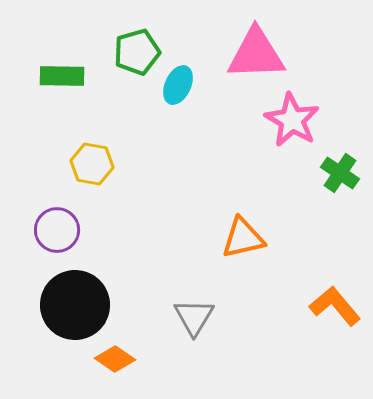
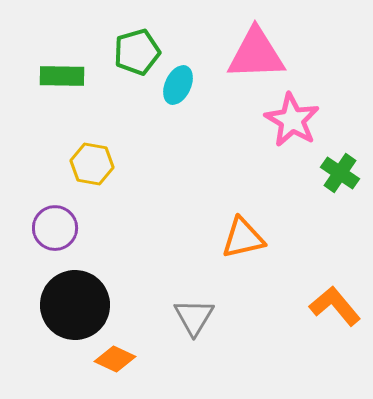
purple circle: moved 2 px left, 2 px up
orange diamond: rotated 9 degrees counterclockwise
